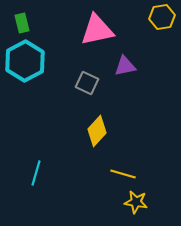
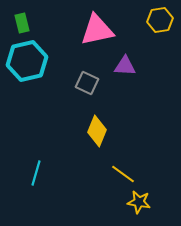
yellow hexagon: moved 2 px left, 3 px down
cyan hexagon: moved 2 px right; rotated 15 degrees clockwise
purple triangle: rotated 15 degrees clockwise
yellow diamond: rotated 20 degrees counterclockwise
yellow line: rotated 20 degrees clockwise
yellow star: moved 3 px right
